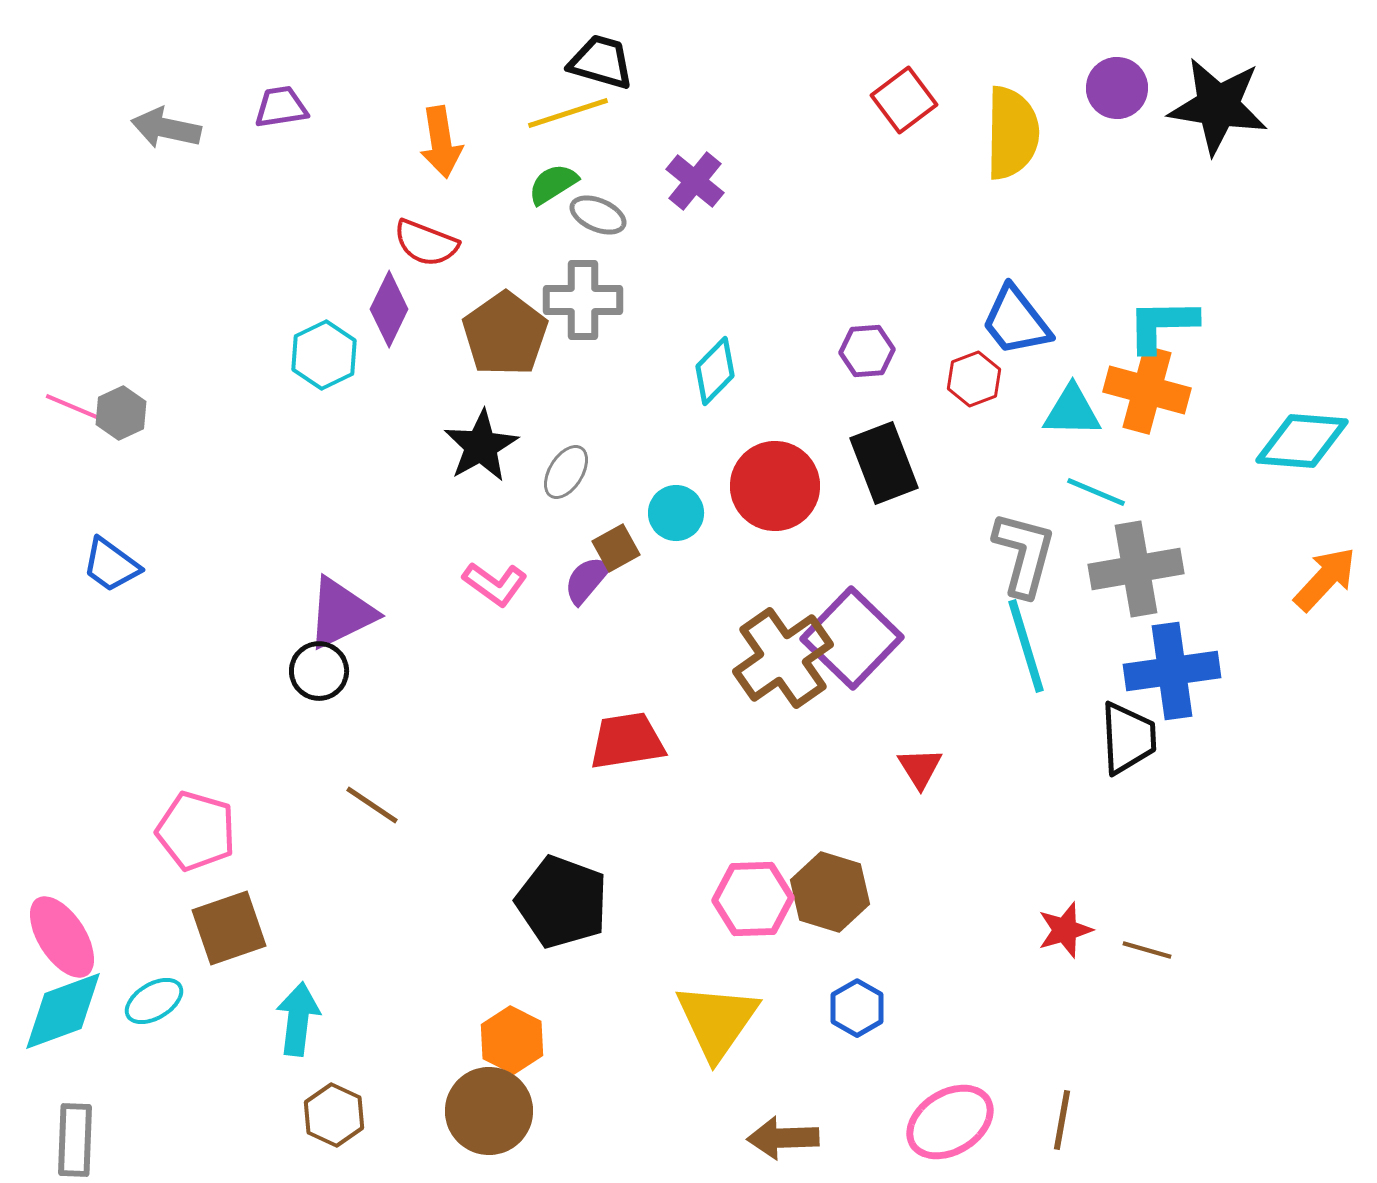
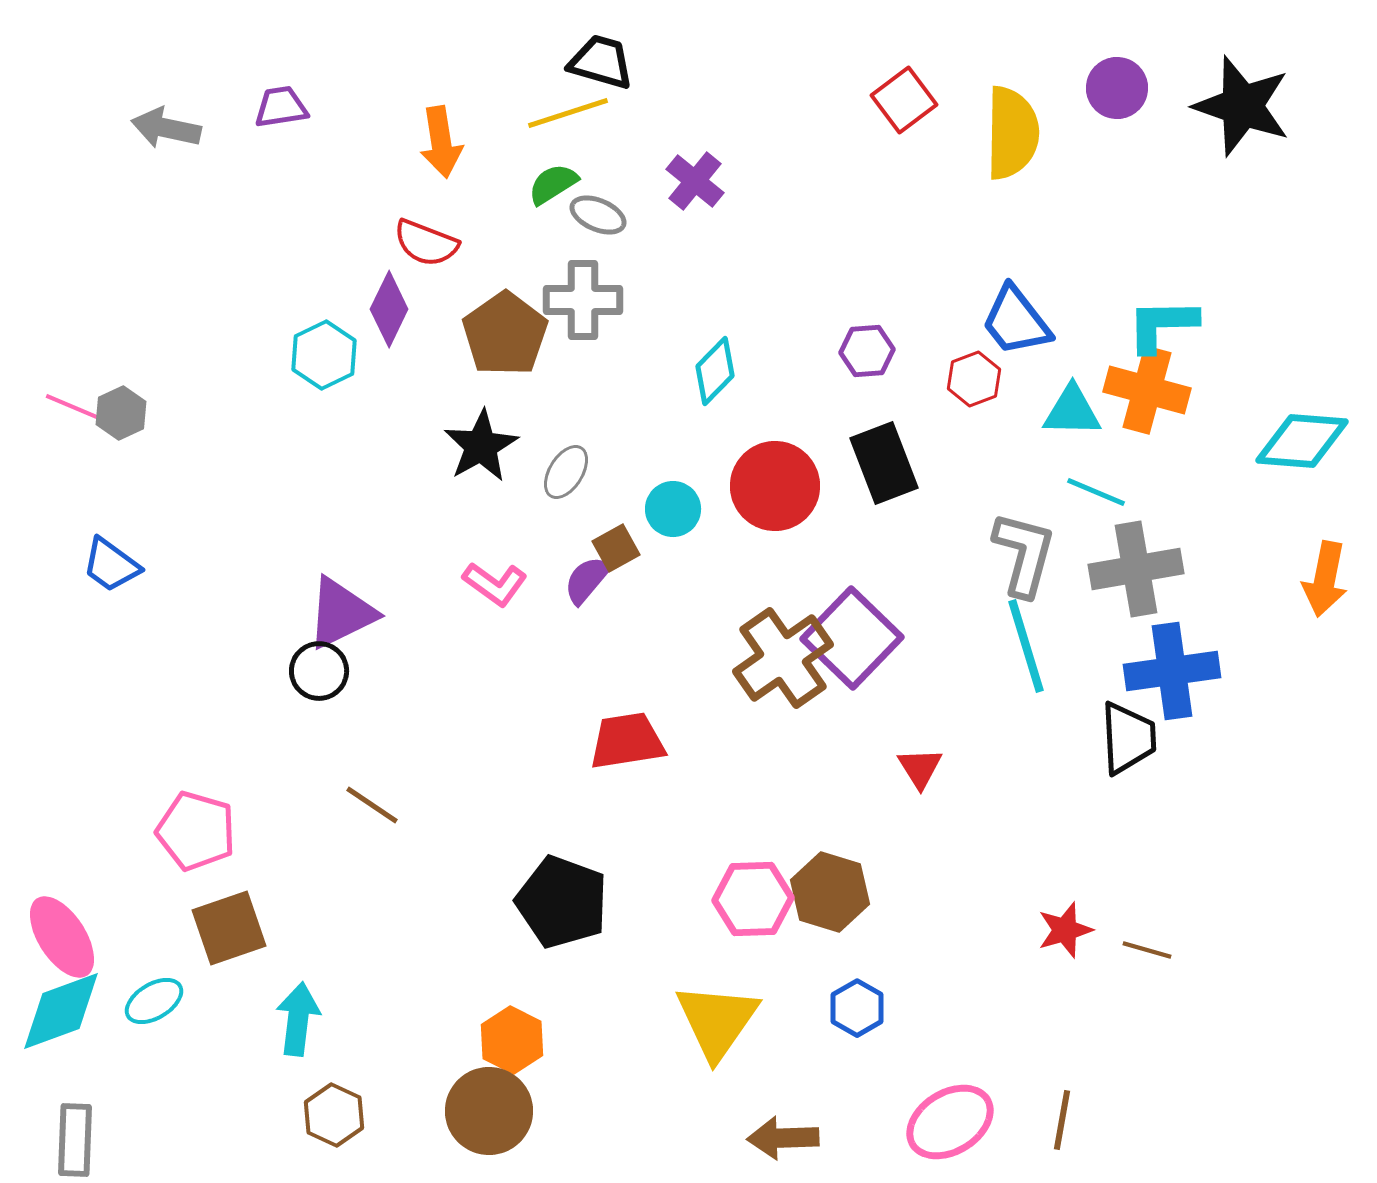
black star at (1218, 106): moved 24 px right; rotated 10 degrees clockwise
cyan circle at (676, 513): moved 3 px left, 4 px up
orange arrow at (1325, 579): rotated 148 degrees clockwise
cyan diamond at (63, 1011): moved 2 px left
